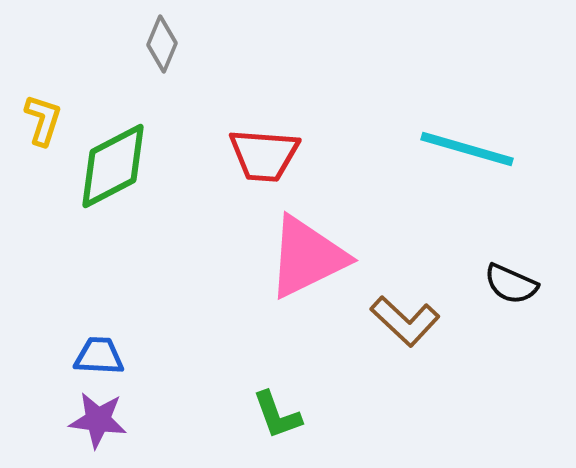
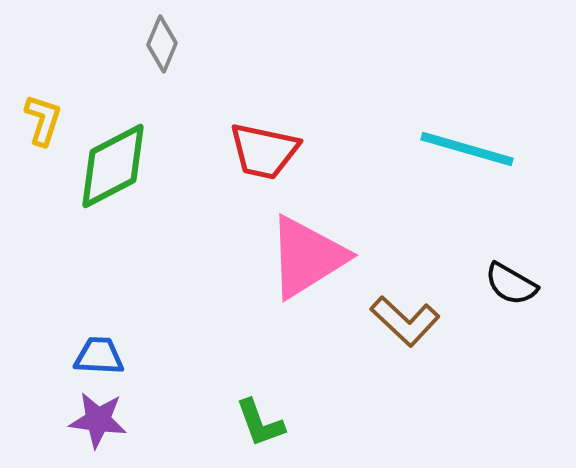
red trapezoid: moved 4 px up; rotated 8 degrees clockwise
pink triangle: rotated 6 degrees counterclockwise
black semicircle: rotated 6 degrees clockwise
green L-shape: moved 17 px left, 8 px down
